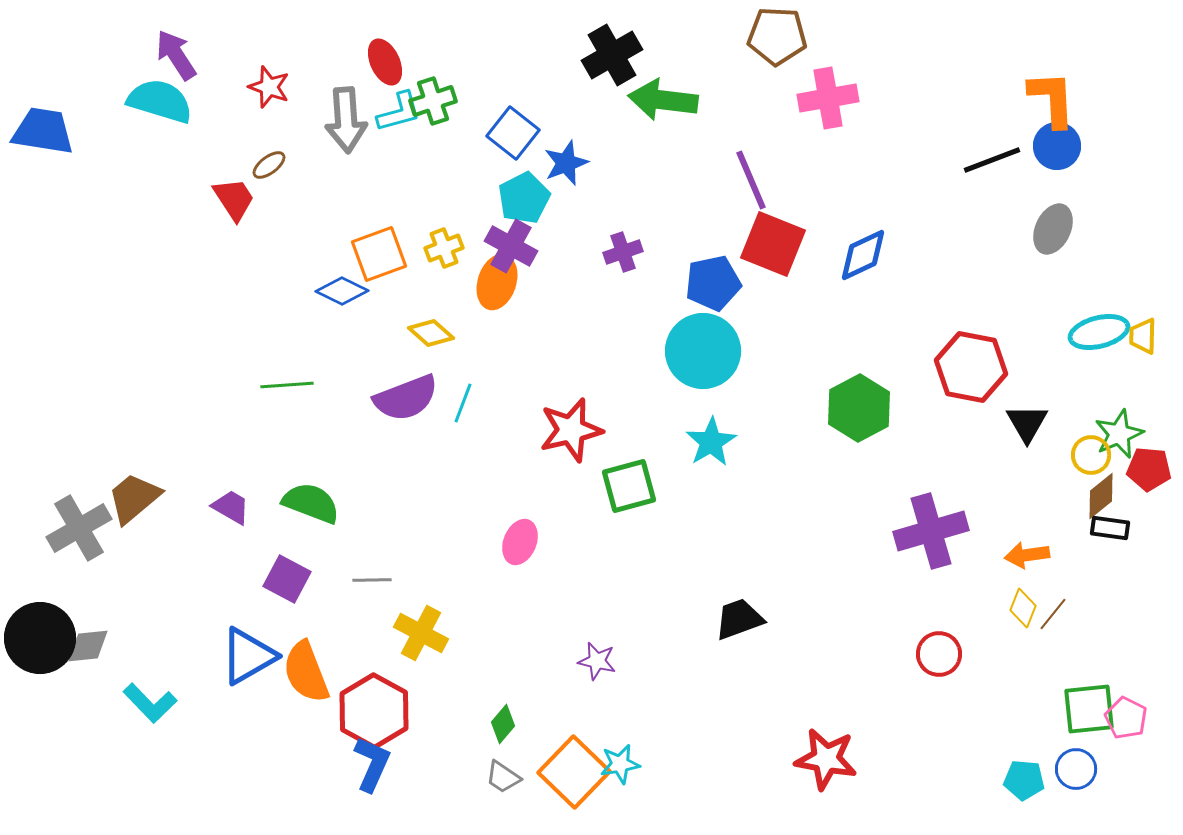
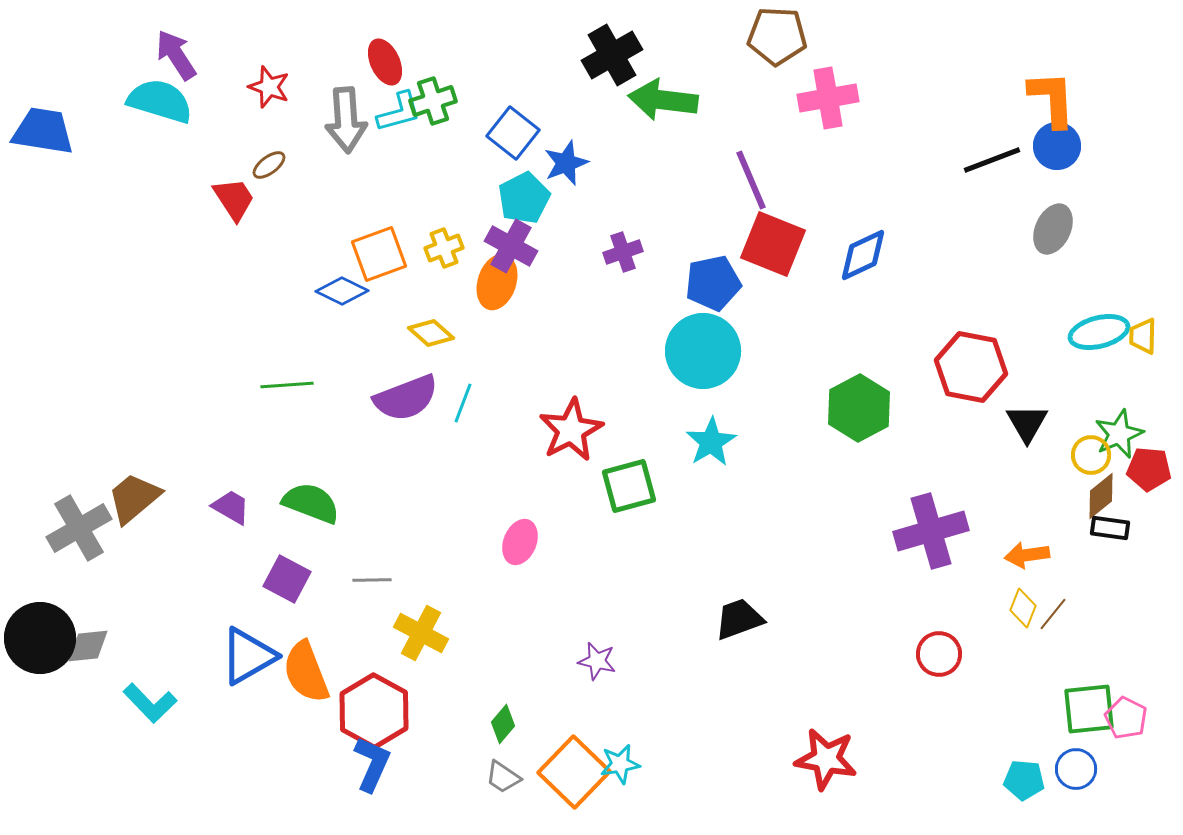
red star at (571, 430): rotated 14 degrees counterclockwise
